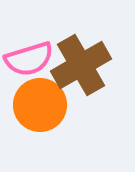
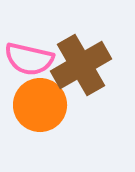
pink semicircle: rotated 30 degrees clockwise
